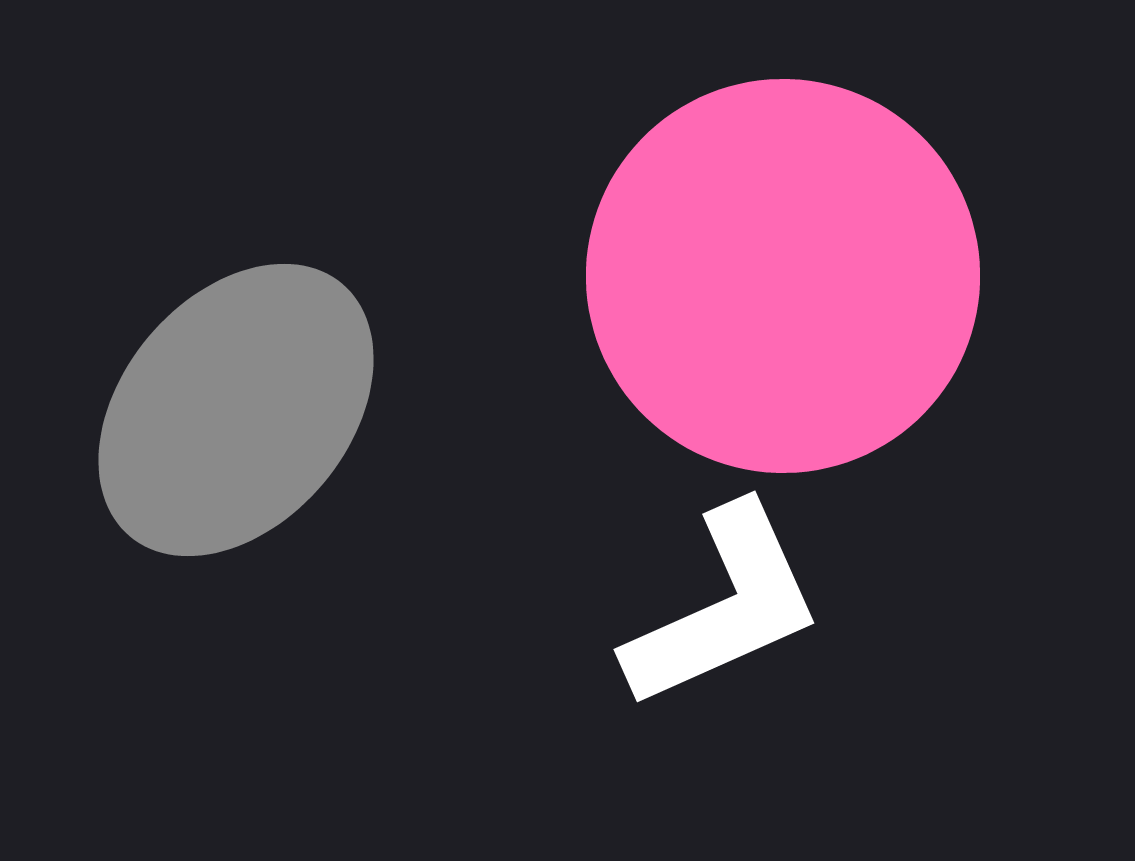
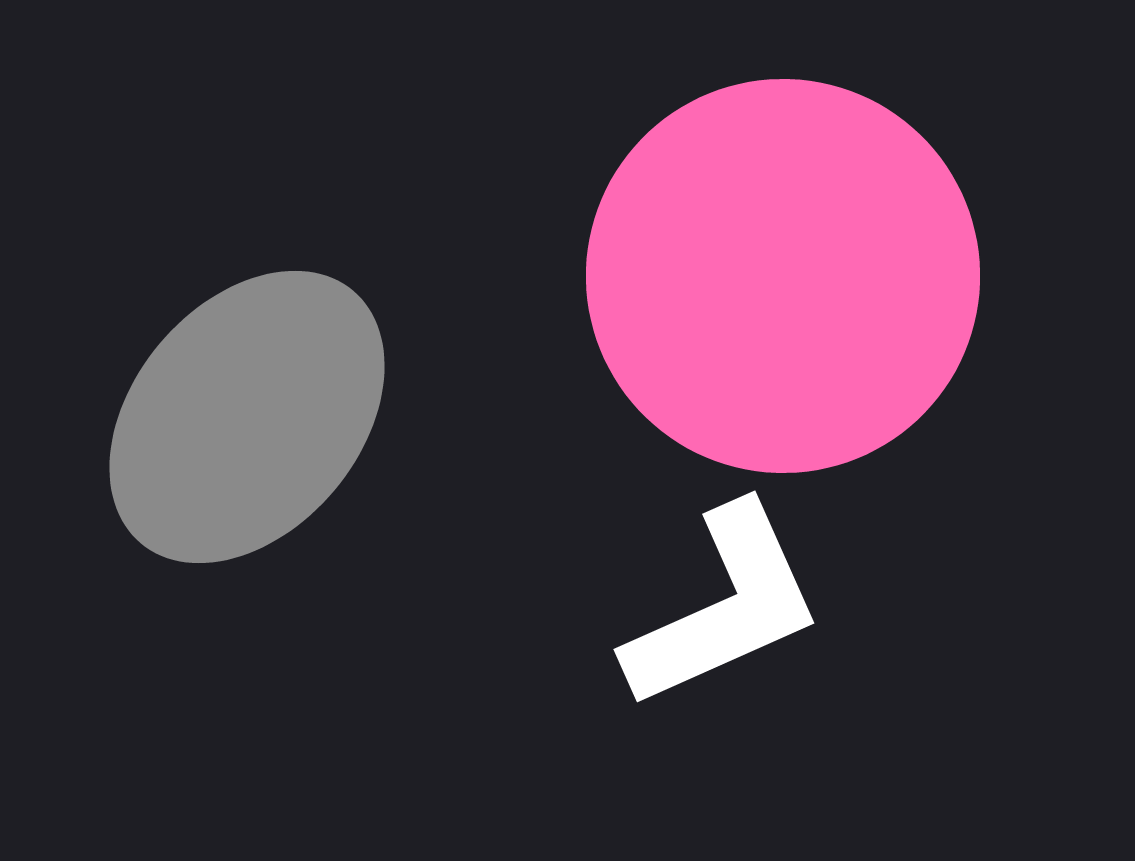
gray ellipse: moved 11 px right, 7 px down
